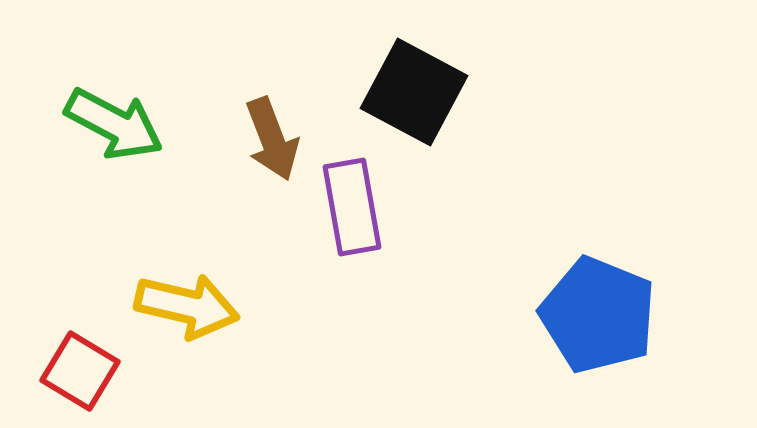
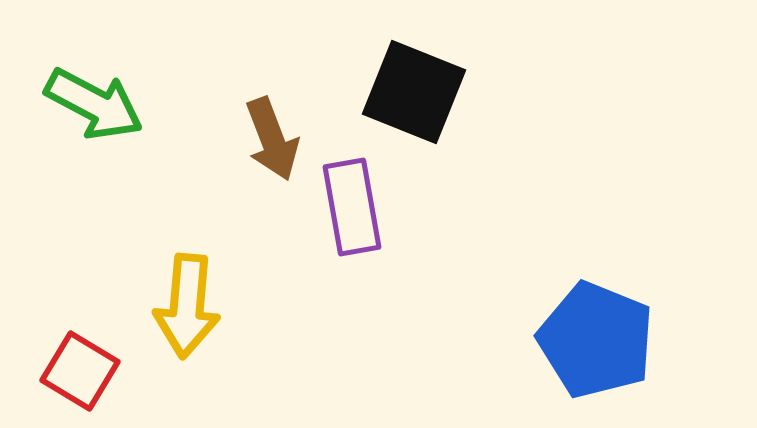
black square: rotated 6 degrees counterclockwise
green arrow: moved 20 px left, 20 px up
yellow arrow: rotated 82 degrees clockwise
blue pentagon: moved 2 px left, 25 px down
